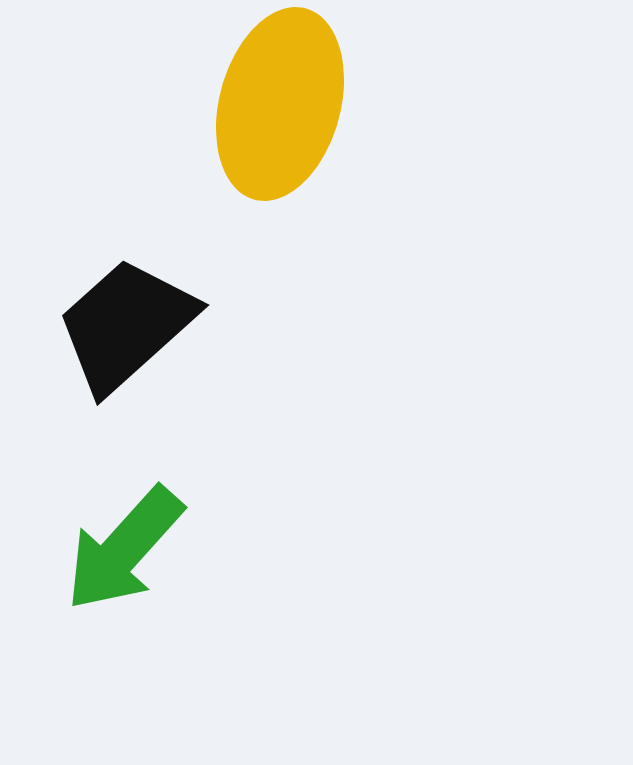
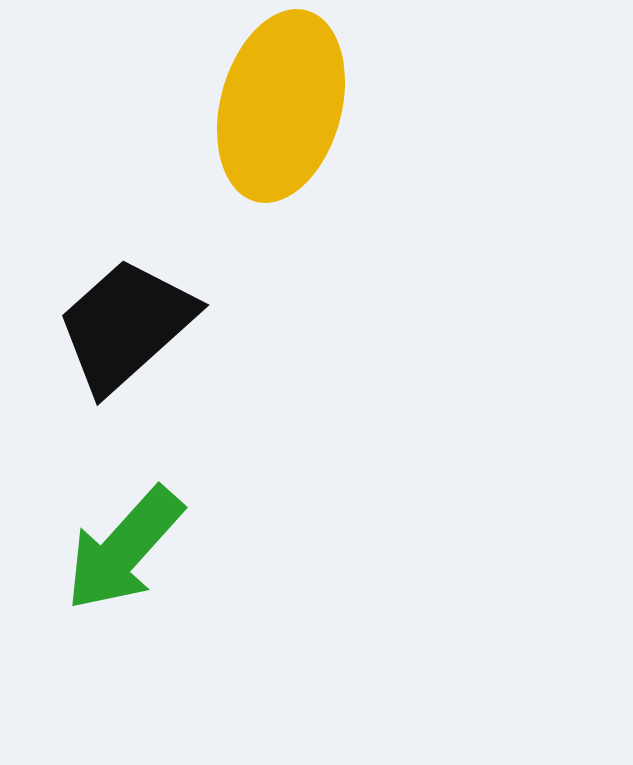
yellow ellipse: moved 1 px right, 2 px down
